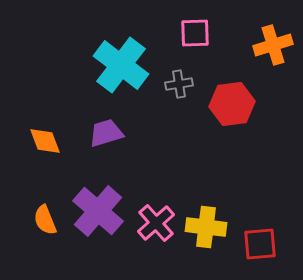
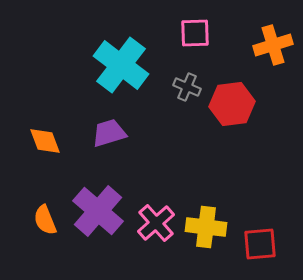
gray cross: moved 8 px right, 3 px down; rotated 32 degrees clockwise
purple trapezoid: moved 3 px right
